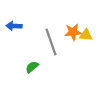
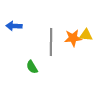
orange star: moved 6 px down
gray line: rotated 20 degrees clockwise
green semicircle: rotated 80 degrees counterclockwise
